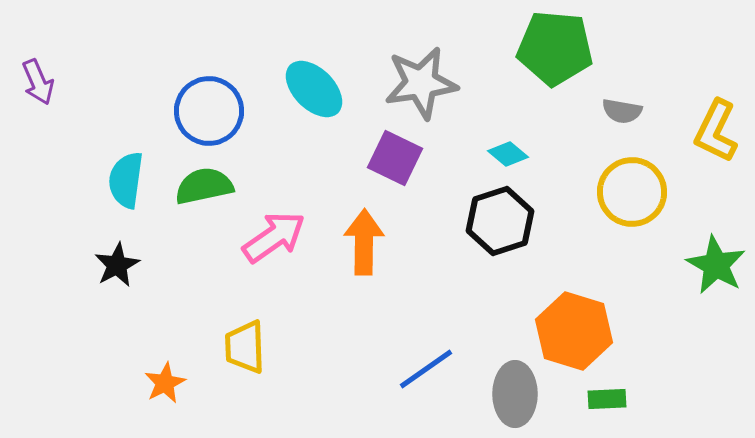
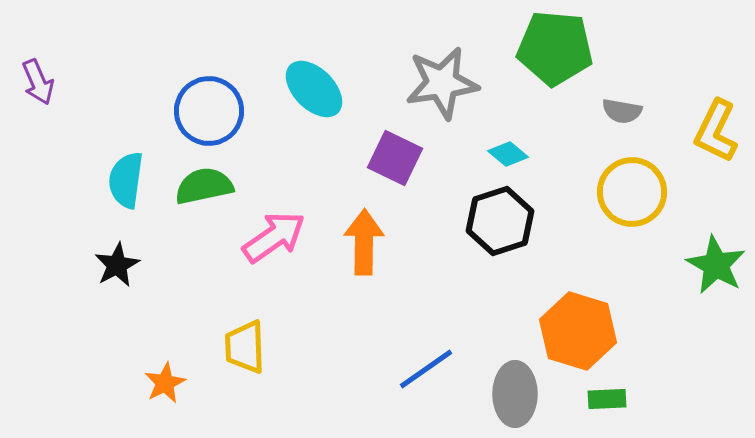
gray star: moved 21 px right
orange hexagon: moved 4 px right
